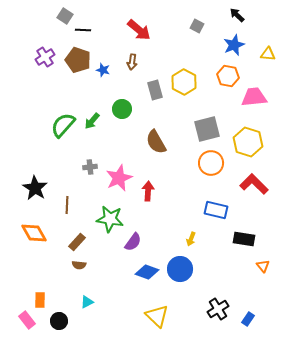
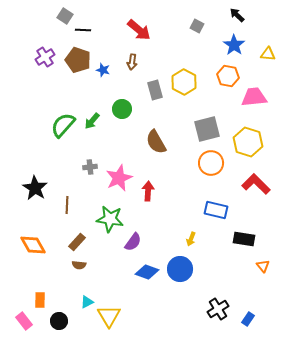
blue star at (234, 45): rotated 15 degrees counterclockwise
red L-shape at (254, 184): moved 2 px right
orange diamond at (34, 233): moved 1 px left, 12 px down
yellow triangle at (157, 316): moved 48 px left; rotated 15 degrees clockwise
pink rectangle at (27, 320): moved 3 px left, 1 px down
